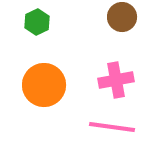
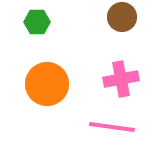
green hexagon: rotated 25 degrees clockwise
pink cross: moved 5 px right, 1 px up
orange circle: moved 3 px right, 1 px up
